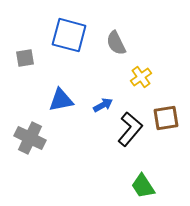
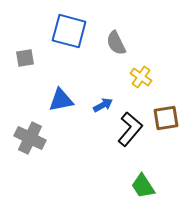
blue square: moved 4 px up
yellow cross: rotated 20 degrees counterclockwise
